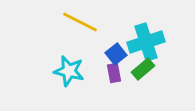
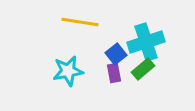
yellow line: rotated 18 degrees counterclockwise
cyan star: moved 1 px left; rotated 24 degrees counterclockwise
